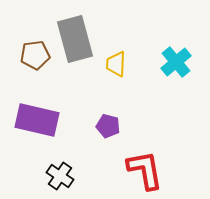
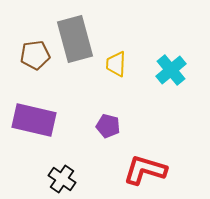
cyan cross: moved 5 px left, 8 px down
purple rectangle: moved 3 px left
red L-shape: rotated 63 degrees counterclockwise
black cross: moved 2 px right, 3 px down
